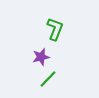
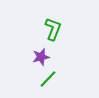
green L-shape: moved 2 px left
